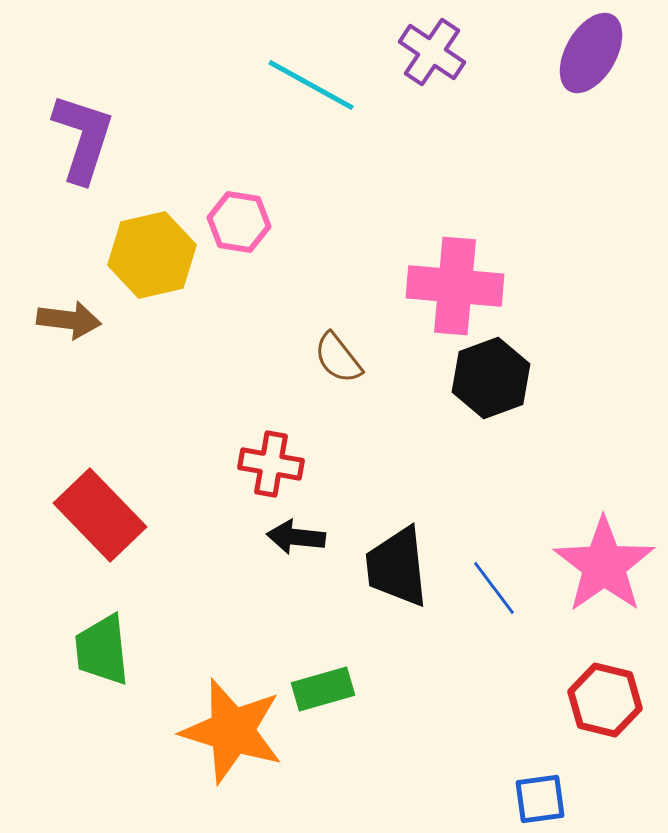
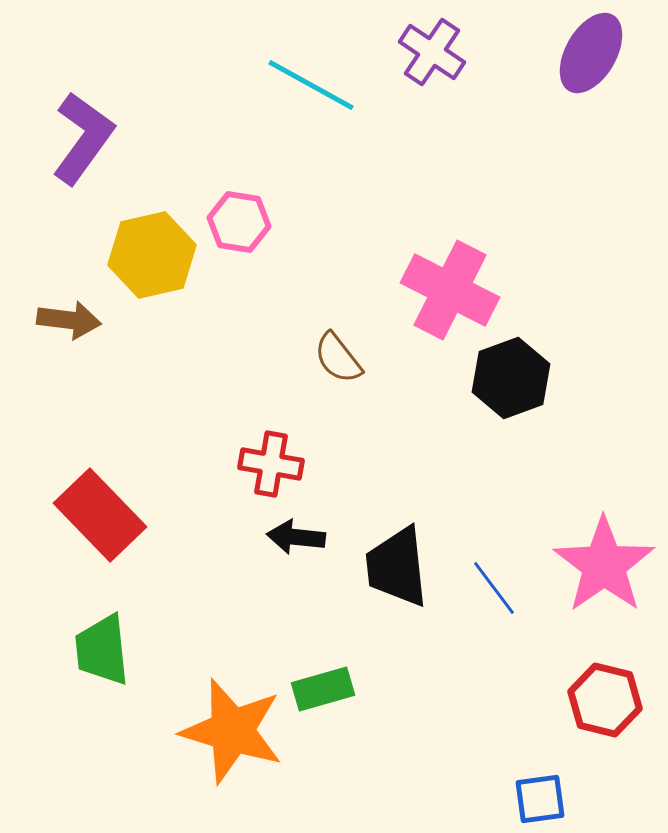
purple L-shape: rotated 18 degrees clockwise
pink cross: moved 5 px left, 4 px down; rotated 22 degrees clockwise
black hexagon: moved 20 px right
